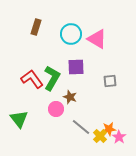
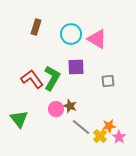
gray square: moved 2 px left
brown star: moved 9 px down
orange star: moved 3 px up
